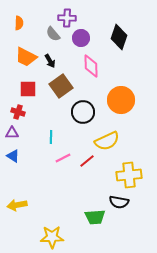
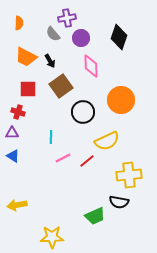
purple cross: rotated 12 degrees counterclockwise
green trapezoid: moved 1 px up; rotated 20 degrees counterclockwise
